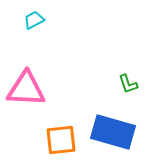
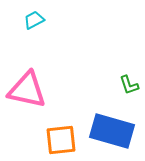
green L-shape: moved 1 px right, 1 px down
pink triangle: moved 1 px right, 1 px down; rotated 9 degrees clockwise
blue rectangle: moved 1 px left, 1 px up
